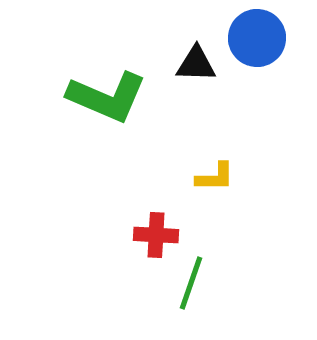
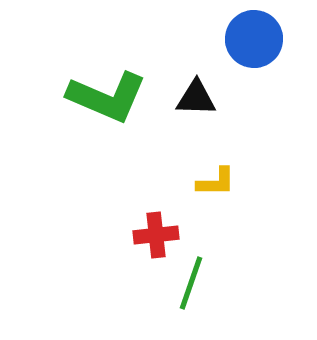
blue circle: moved 3 px left, 1 px down
black triangle: moved 34 px down
yellow L-shape: moved 1 px right, 5 px down
red cross: rotated 9 degrees counterclockwise
